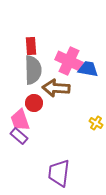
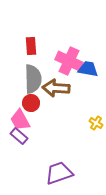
gray semicircle: moved 9 px down
red circle: moved 3 px left
pink trapezoid: rotated 10 degrees counterclockwise
purple trapezoid: rotated 64 degrees clockwise
